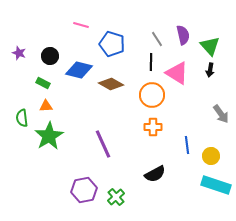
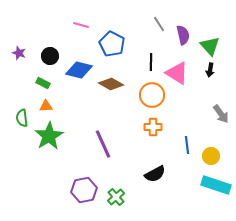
gray line: moved 2 px right, 15 px up
blue pentagon: rotated 10 degrees clockwise
